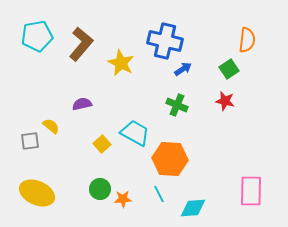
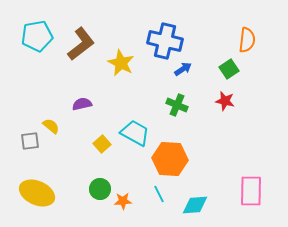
brown L-shape: rotated 12 degrees clockwise
orange star: moved 2 px down
cyan diamond: moved 2 px right, 3 px up
